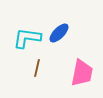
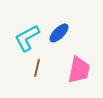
cyan L-shape: rotated 36 degrees counterclockwise
pink trapezoid: moved 3 px left, 3 px up
